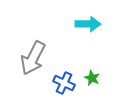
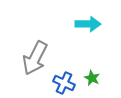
gray arrow: moved 2 px right
